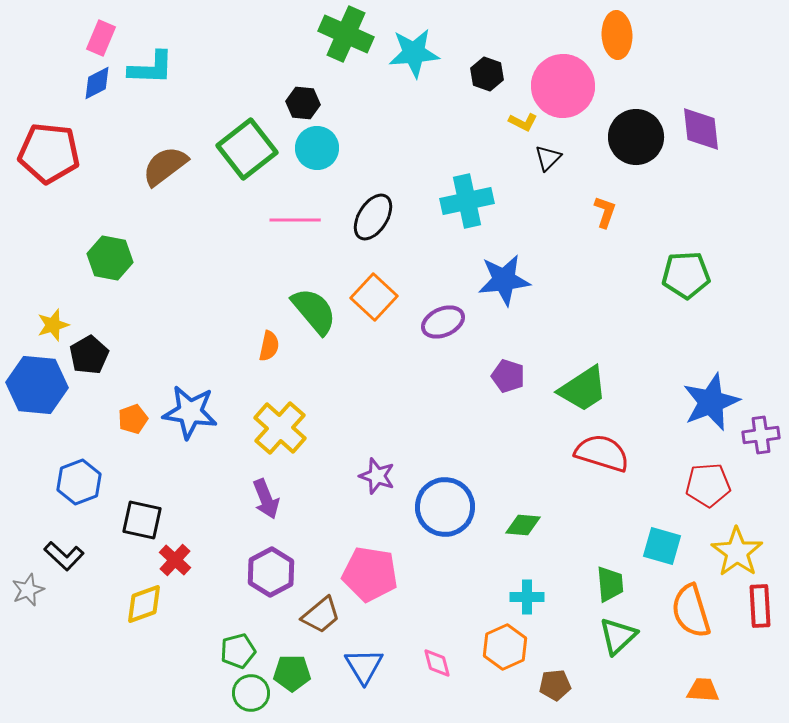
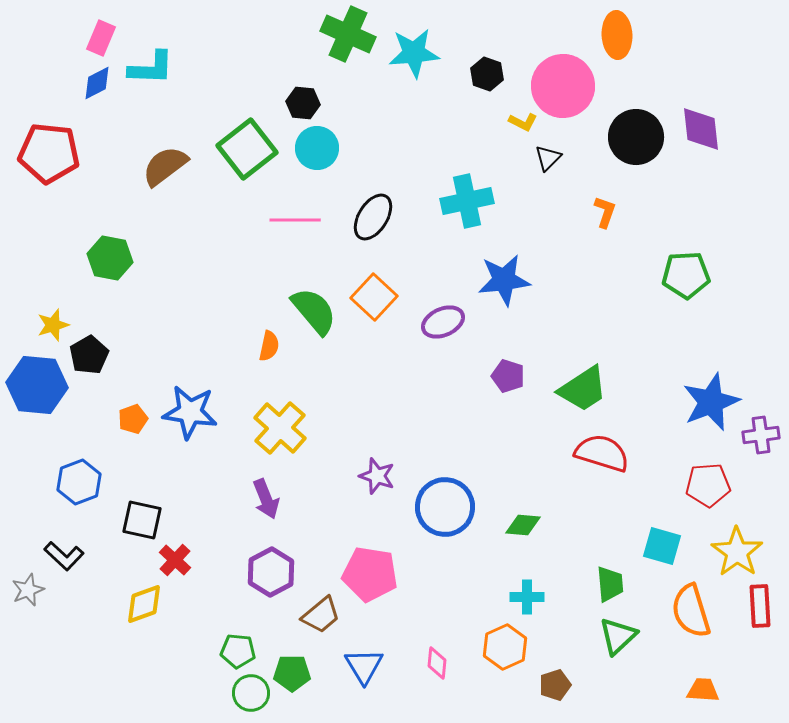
green cross at (346, 34): moved 2 px right
green pentagon at (238, 651): rotated 20 degrees clockwise
pink diamond at (437, 663): rotated 20 degrees clockwise
brown pentagon at (555, 685): rotated 12 degrees counterclockwise
